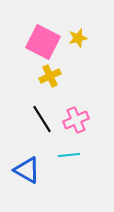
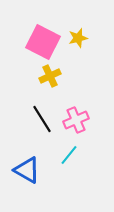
cyan line: rotated 45 degrees counterclockwise
